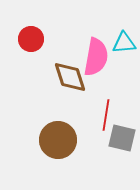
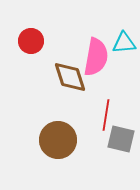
red circle: moved 2 px down
gray square: moved 1 px left, 1 px down
